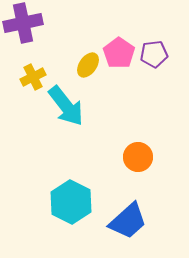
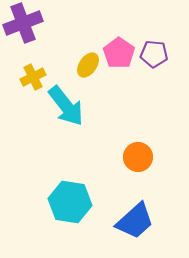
purple cross: rotated 9 degrees counterclockwise
purple pentagon: rotated 12 degrees clockwise
cyan hexagon: moved 1 px left; rotated 18 degrees counterclockwise
blue trapezoid: moved 7 px right
